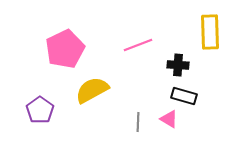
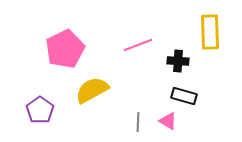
black cross: moved 4 px up
pink triangle: moved 1 px left, 2 px down
